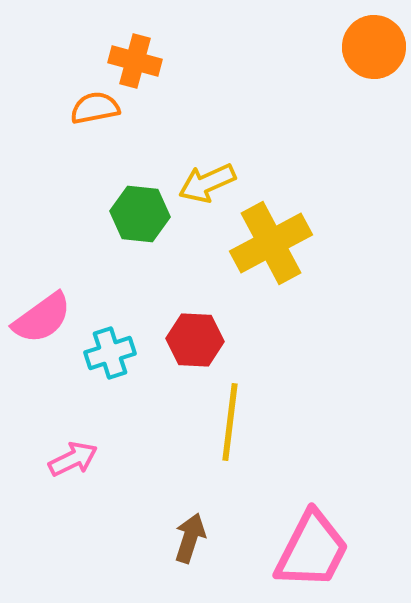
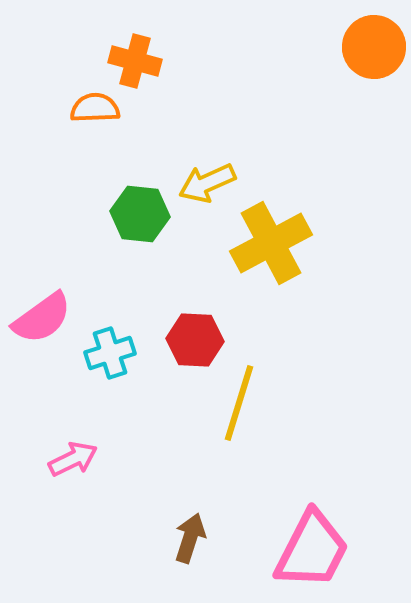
orange semicircle: rotated 9 degrees clockwise
yellow line: moved 9 px right, 19 px up; rotated 10 degrees clockwise
